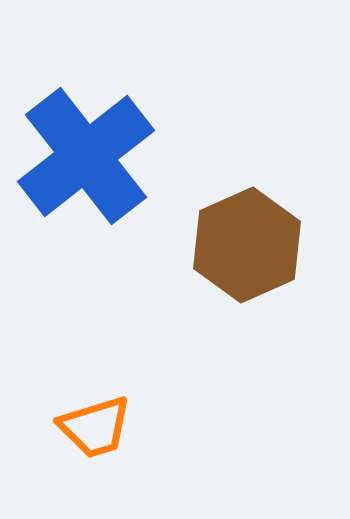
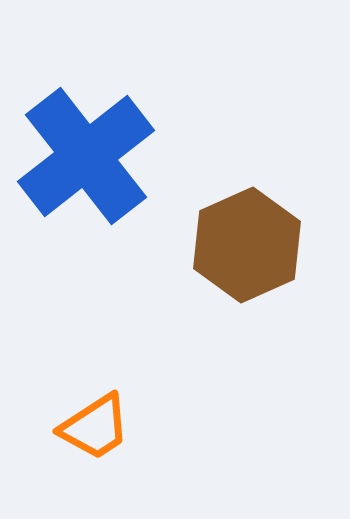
orange trapezoid: rotated 16 degrees counterclockwise
